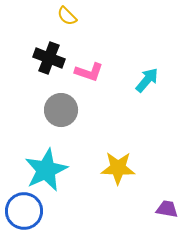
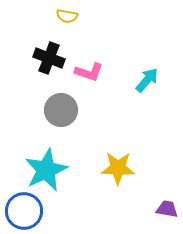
yellow semicircle: rotated 35 degrees counterclockwise
